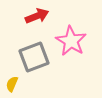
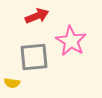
gray square: rotated 16 degrees clockwise
yellow semicircle: moved 1 px up; rotated 105 degrees counterclockwise
